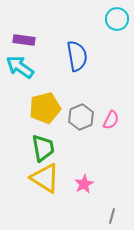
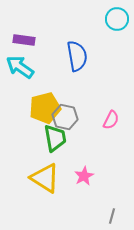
gray hexagon: moved 16 px left; rotated 25 degrees counterclockwise
green trapezoid: moved 12 px right, 10 px up
pink star: moved 8 px up
